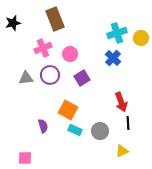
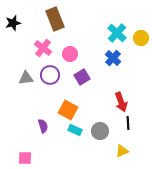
cyan cross: rotated 30 degrees counterclockwise
pink cross: rotated 30 degrees counterclockwise
purple square: moved 1 px up
